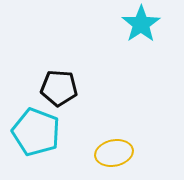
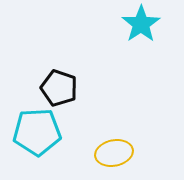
black pentagon: rotated 15 degrees clockwise
cyan pentagon: moved 1 px right; rotated 24 degrees counterclockwise
